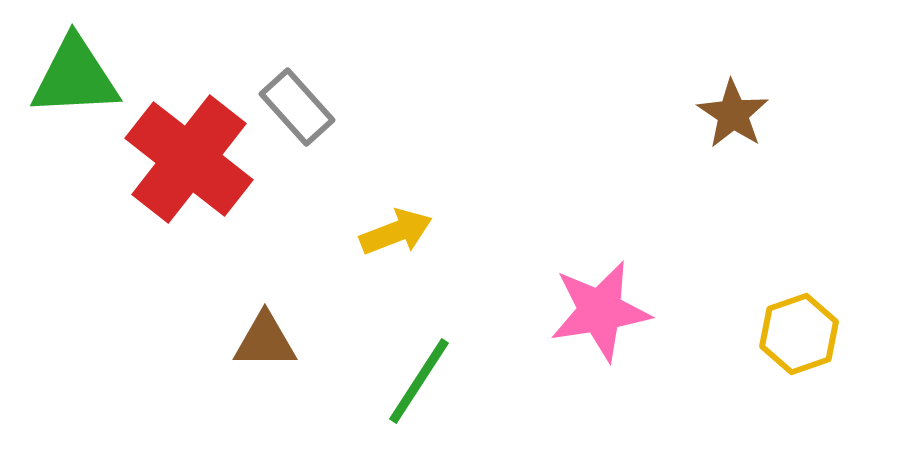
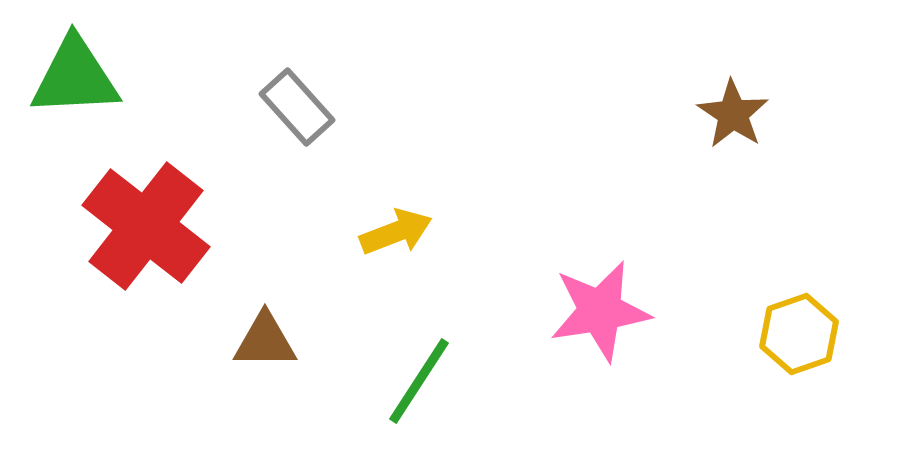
red cross: moved 43 px left, 67 px down
